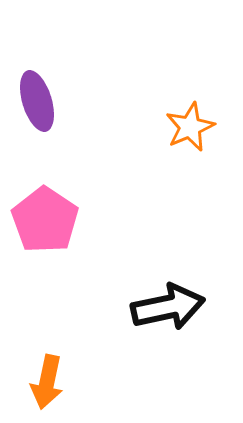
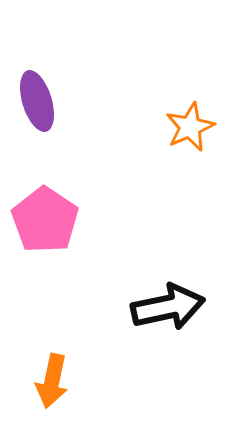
orange arrow: moved 5 px right, 1 px up
